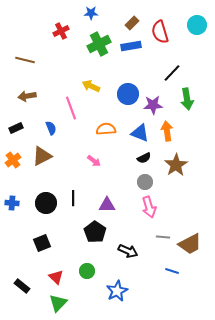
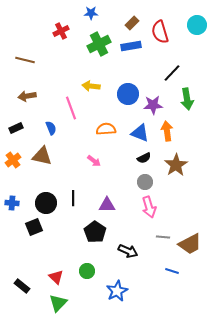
yellow arrow at (91, 86): rotated 18 degrees counterclockwise
brown triangle at (42, 156): rotated 40 degrees clockwise
black square at (42, 243): moved 8 px left, 16 px up
